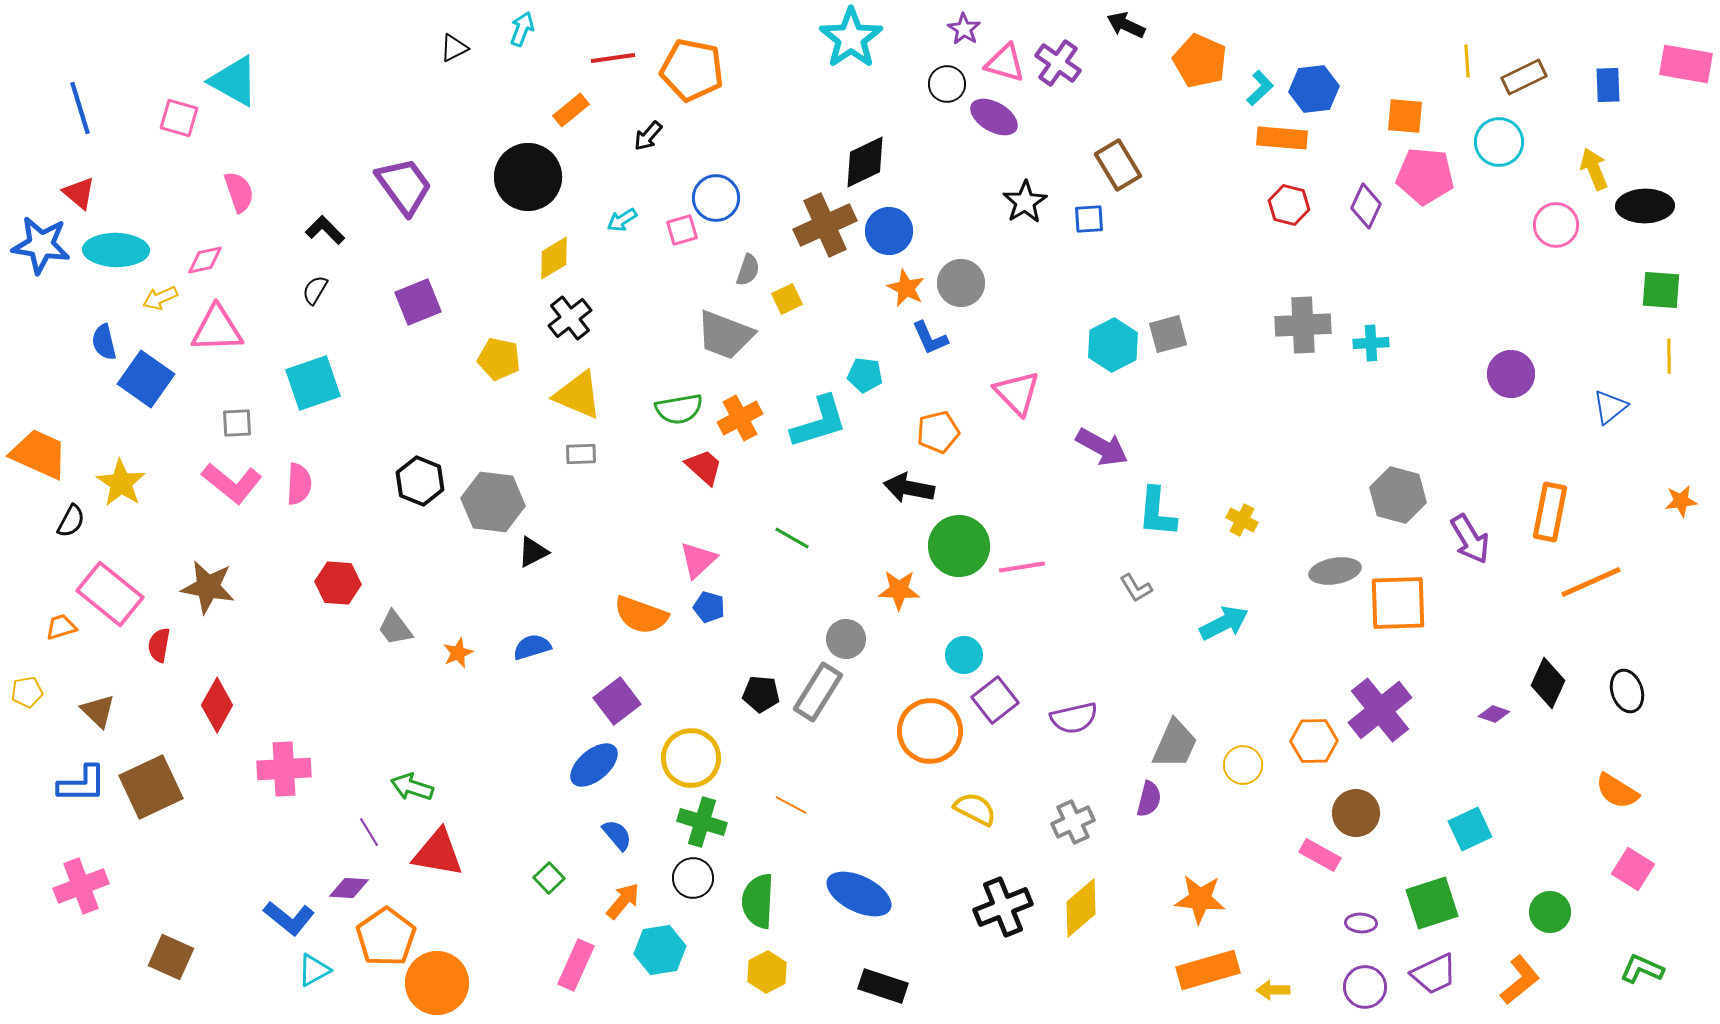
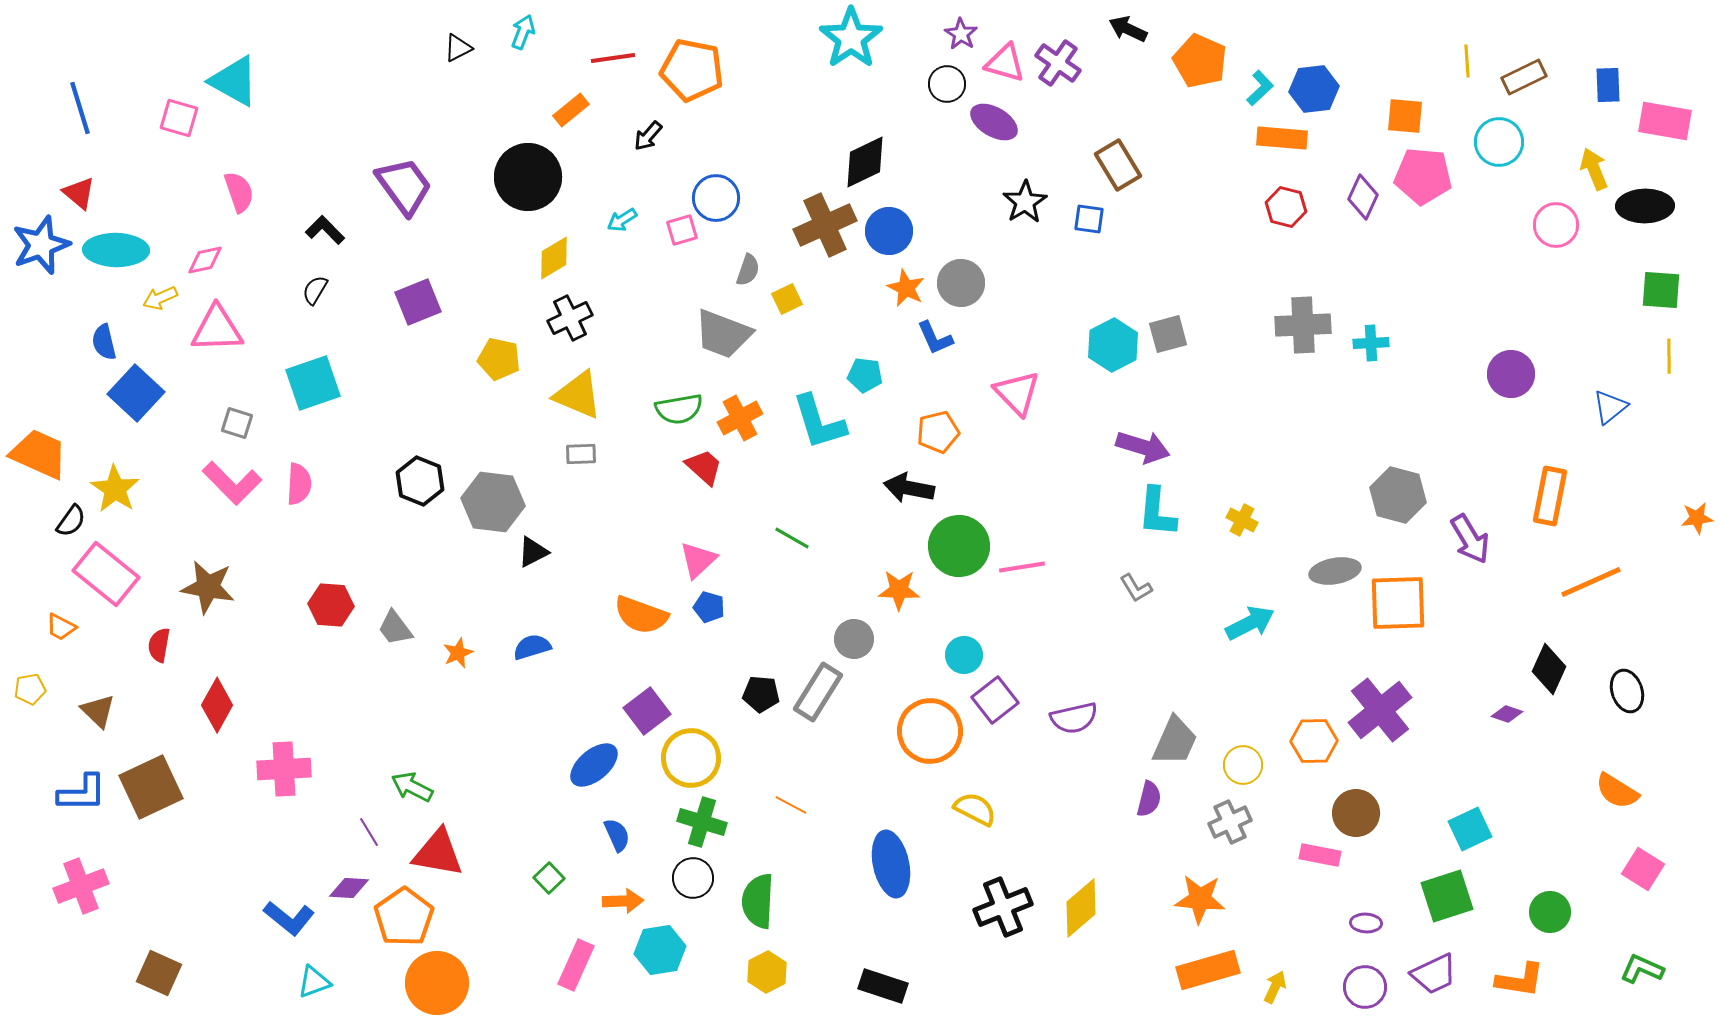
black arrow at (1126, 25): moved 2 px right, 4 px down
cyan arrow at (522, 29): moved 1 px right, 3 px down
purple star at (964, 29): moved 3 px left, 5 px down
black triangle at (454, 48): moved 4 px right
pink rectangle at (1686, 64): moved 21 px left, 57 px down
purple ellipse at (994, 117): moved 5 px down
pink pentagon at (1425, 176): moved 2 px left
red hexagon at (1289, 205): moved 3 px left, 2 px down
purple diamond at (1366, 206): moved 3 px left, 9 px up
blue square at (1089, 219): rotated 12 degrees clockwise
blue star at (41, 245): rotated 28 degrees counterclockwise
black cross at (570, 318): rotated 12 degrees clockwise
gray trapezoid at (725, 335): moved 2 px left, 1 px up
blue L-shape at (930, 338): moved 5 px right
blue square at (146, 379): moved 10 px left, 14 px down; rotated 8 degrees clockwise
cyan L-shape at (819, 422): rotated 90 degrees clockwise
gray square at (237, 423): rotated 20 degrees clockwise
purple arrow at (1102, 447): moved 41 px right; rotated 12 degrees counterclockwise
yellow star at (121, 483): moved 6 px left, 6 px down
pink L-shape at (232, 483): rotated 6 degrees clockwise
orange star at (1681, 501): moved 16 px right, 17 px down
orange rectangle at (1550, 512): moved 16 px up
black semicircle at (71, 521): rotated 8 degrees clockwise
red hexagon at (338, 583): moved 7 px left, 22 px down
pink rectangle at (110, 594): moved 4 px left, 20 px up
cyan arrow at (1224, 623): moved 26 px right
orange trapezoid at (61, 627): rotated 136 degrees counterclockwise
gray circle at (846, 639): moved 8 px right
black diamond at (1548, 683): moved 1 px right, 14 px up
yellow pentagon at (27, 692): moved 3 px right, 3 px up
purple square at (617, 701): moved 30 px right, 10 px down
purple diamond at (1494, 714): moved 13 px right
gray trapezoid at (1175, 744): moved 3 px up
blue L-shape at (82, 784): moved 9 px down
green arrow at (412, 787): rotated 9 degrees clockwise
gray cross at (1073, 822): moved 157 px right
blue semicircle at (617, 835): rotated 16 degrees clockwise
pink rectangle at (1320, 855): rotated 18 degrees counterclockwise
pink square at (1633, 869): moved 10 px right
blue ellipse at (859, 894): moved 32 px right, 30 px up; rotated 52 degrees clockwise
orange arrow at (623, 901): rotated 48 degrees clockwise
green square at (1432, 903): moved 15 px right, 7 px up
purple ellipse at (1361, 923): moved 5 px right
orange pentagon at (386, 937): moved 18 px right, 20 px up
brown square at (171, 957): moved 12 px left, 16 px down
cyan triangle at (314, 970): moved 12 px down; rotated 9 degrees clockwise
orange L-shape at (1520, 980): rotated 48 degrees clockwise
yellow arrow at (1273, 990): moved 2 px right, 3 px up; rotated 116 degrees clockwise
